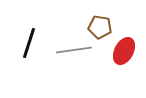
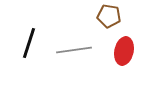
brown pentagon: moved 9 px right, 11 px up
red ellipse: rotated 16 degrees counterclockwise
